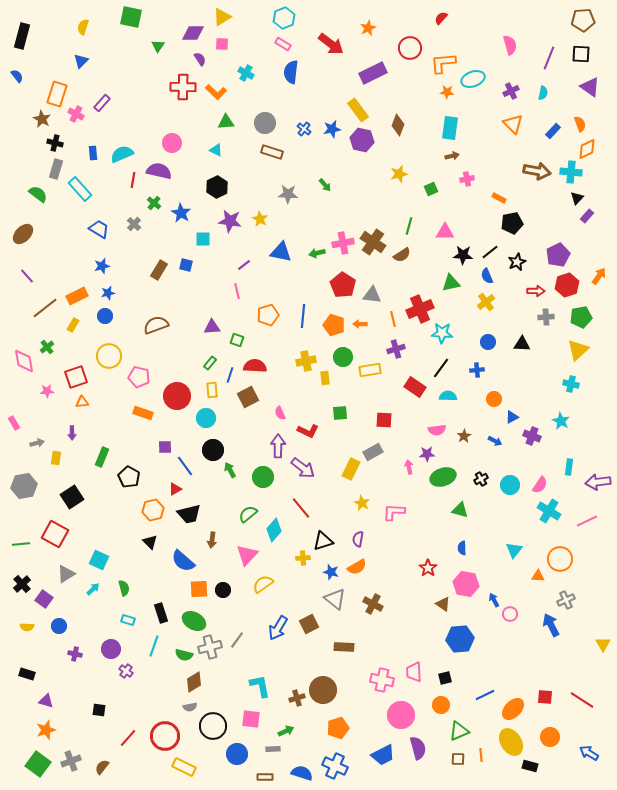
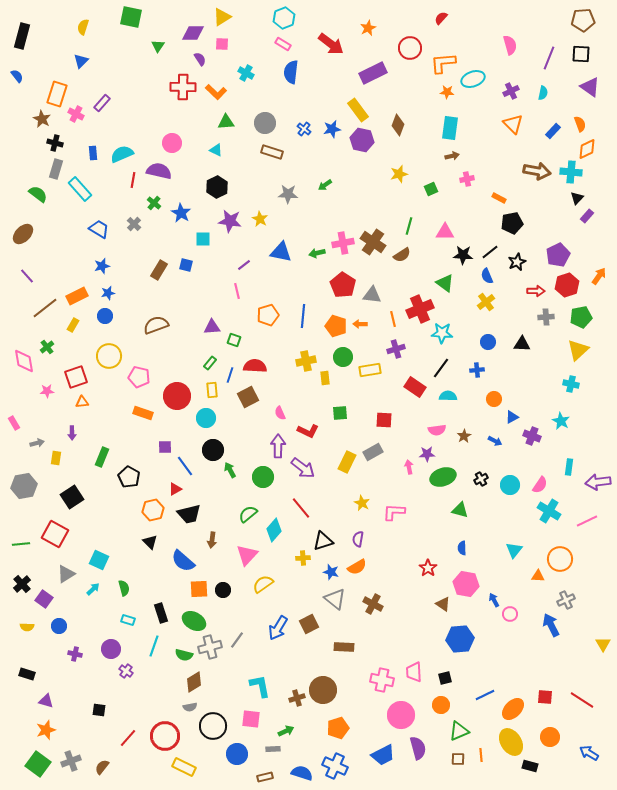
green arrow at (325, 185): rotated 96 degrees clockwise
green triangle at (451, 283): moved 6 px left; rotated 48 degrees clockwise
orange pentagon at (334, 325): moved 2 px right, 1 px down
green square at (237, 340): moved 3 px left
yellow rectangle at (351, 469): moved 4 px left, 7 px up
brown rectangle at (265, 777): rotated 14 degrees counterclockwise
